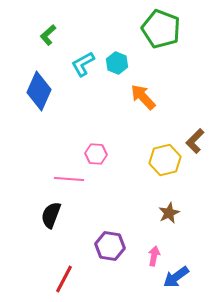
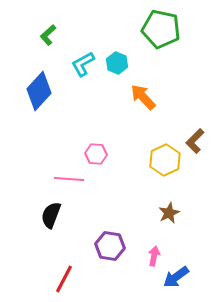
green pentagon: rotated 9 degrees counterclockwise
blue diamond: rotated 18 degrees clockwise
yellow hexagon: rotated 12 degrees counterclockwise
